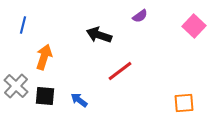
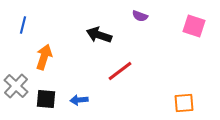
purple semicircle: rotated 56 degrees clockwise
pink square: rotated 25 degrees counterclockwise
black square: moved 1 px right, 3 px down
blue arrow: rotated 42 degrees counterclockwise
